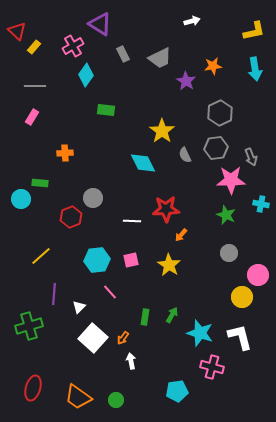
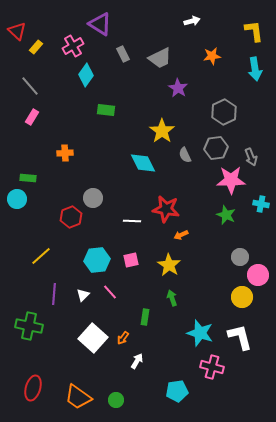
yellow L-shape at (254, 31): rotated 85 degrees counterclockwise
yellow rectangle at (34, 47): moved 2 px right
orange star at (213, 66): moved 1 px left, 10 px up
purple star at (186, 81): moved 8 px left, 7 px down
gray line at (35, 86): moved 5 px left; rotated 50 degrees clockwise
gray hexagon at (220, 113): moved 4 px right, 1 px up
green rectangle at (40, 183): moved 12 px left, 5 px up
cyan circle at (21, 199): moved 4 px left
red star at (166, 209): rotated 12 degrees clockwise
orange arrow at (181, 235): rotated 24 degrees clockwise
gray circle at (229, 253): moved 11 px right, 4 px down
white triangle at (79, 307): moved 4 px right, 12 px up
green arrow at (172, 315): moved 17 px up; rotated 49 degrees counterclockwise
green cross at (29, 326): rotated 28 degrees clockwise
white arrow at (131, 361): moved 6 px right; rotated 42 degrees clockwise
